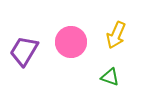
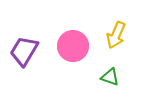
pink circle: moved 2 px right, 4 px down
